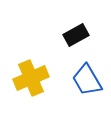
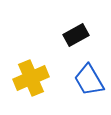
blue trapezoid: moved 2 px right
